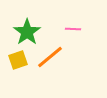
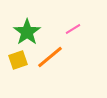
pink line: rotated 35 degrees counterclockwise
